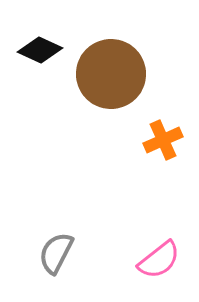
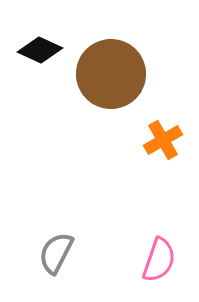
orange cross: rotated 6 degrees counterclockwise
pink semicircle: rotated 33 degrees counterclockwise
